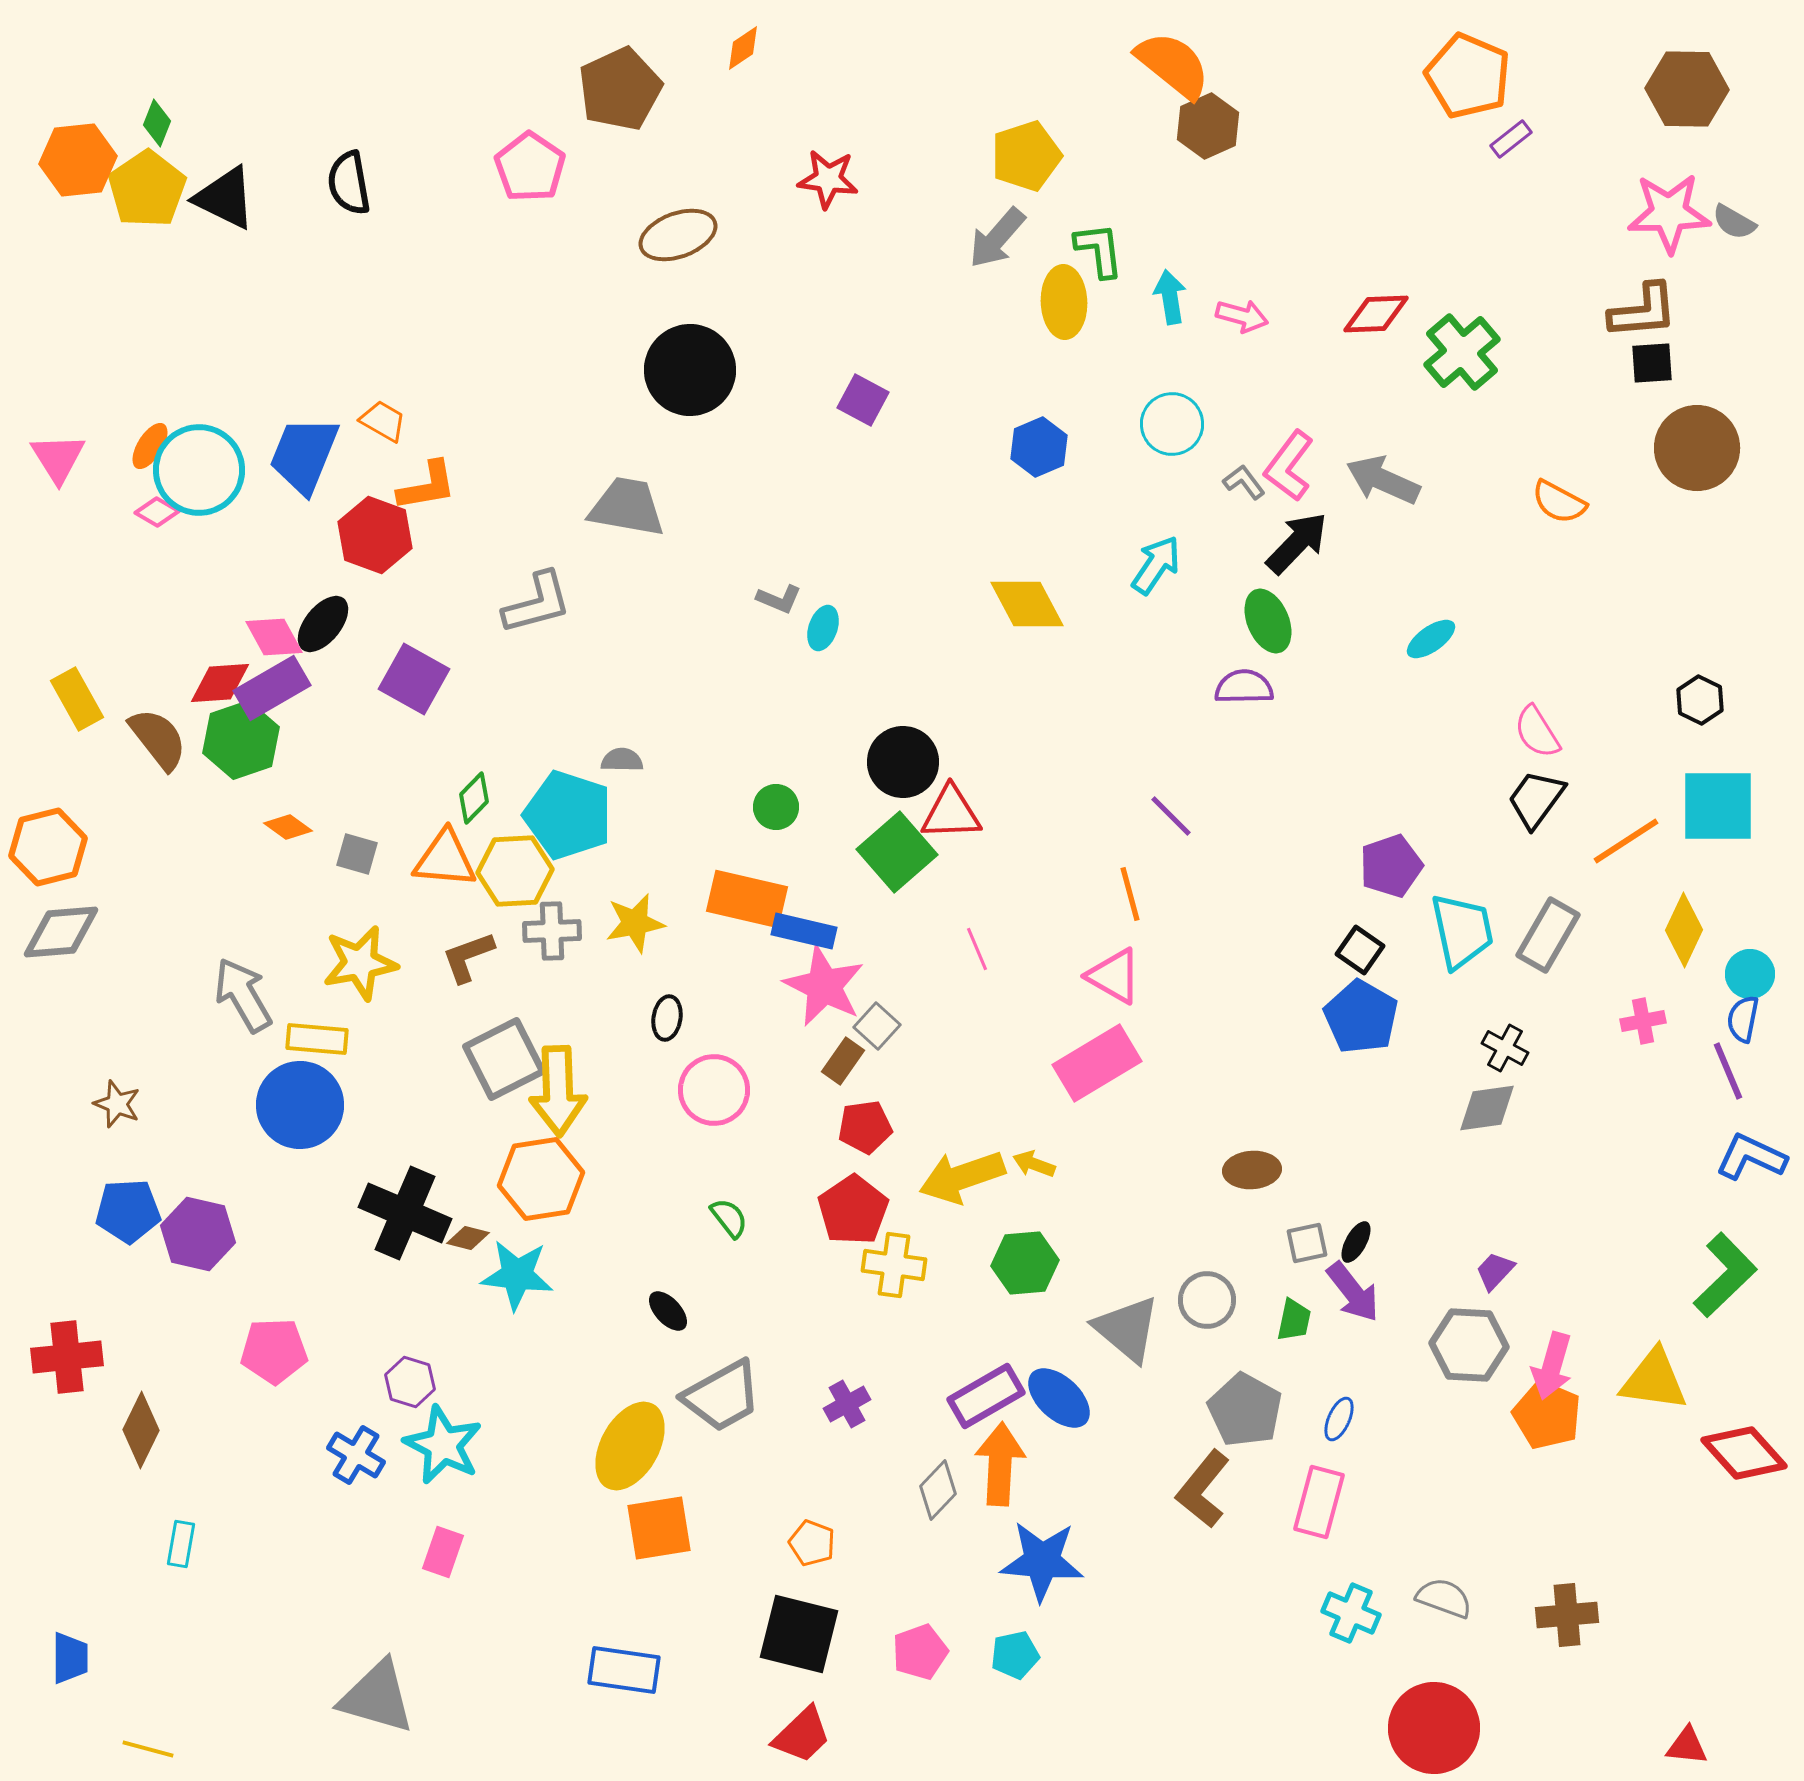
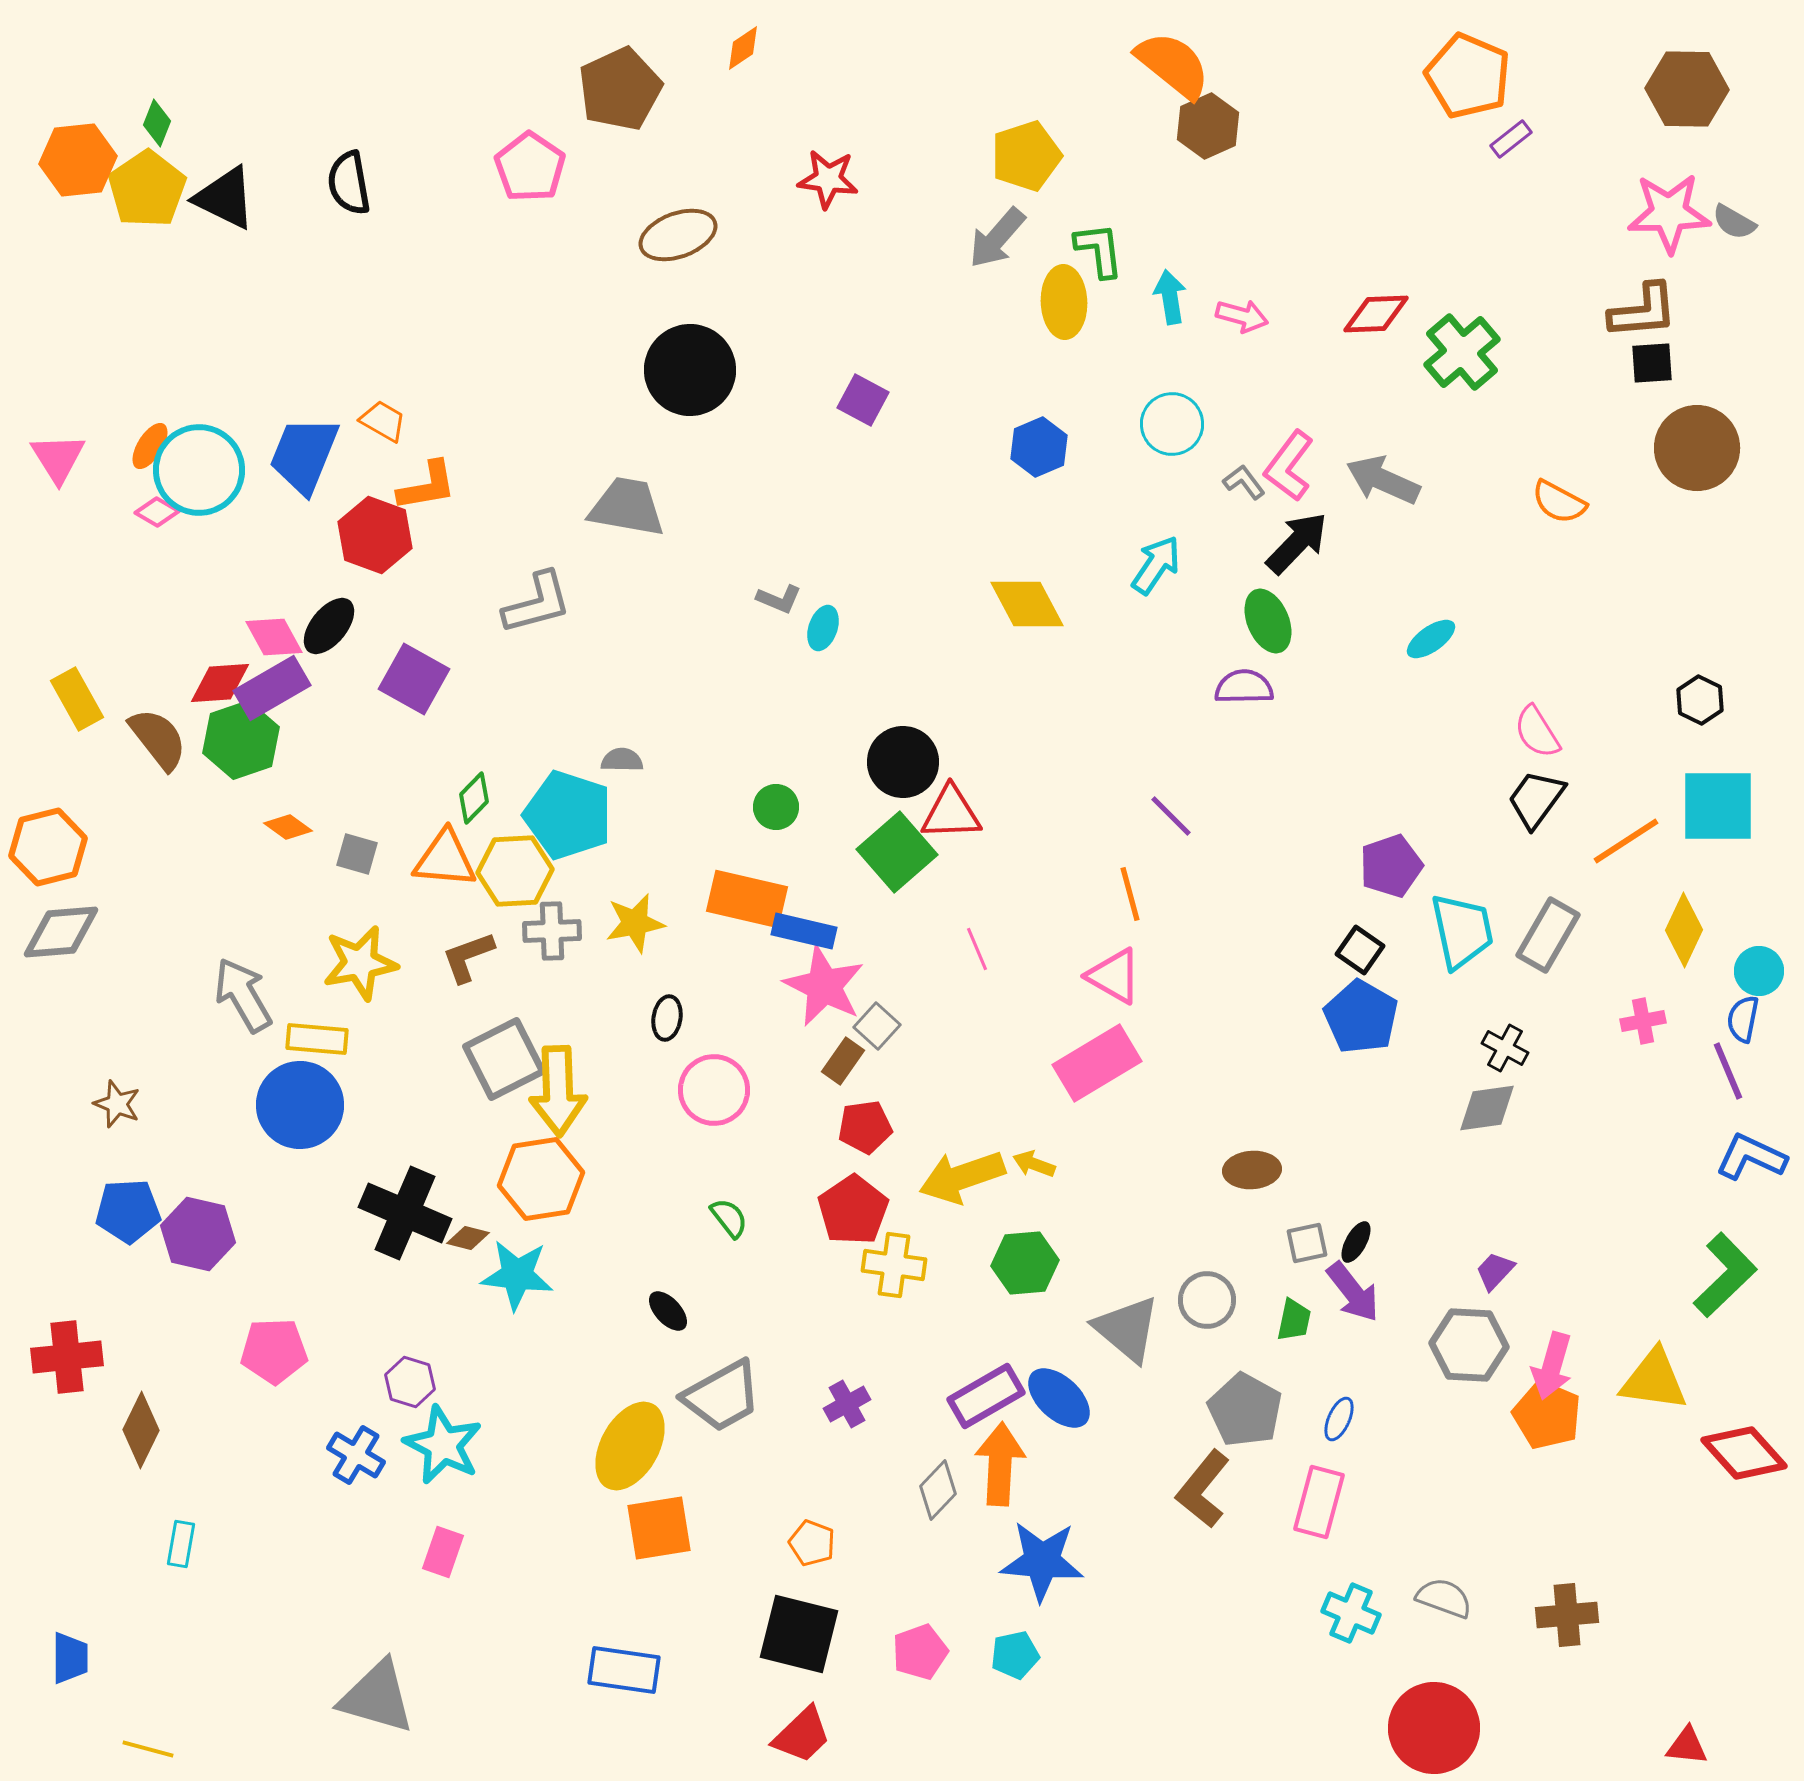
black ellipse at (323, 624): moved 6 px right, 2 px down
cyan circle at (1750, 974): moved 9 px right, 3 px up
